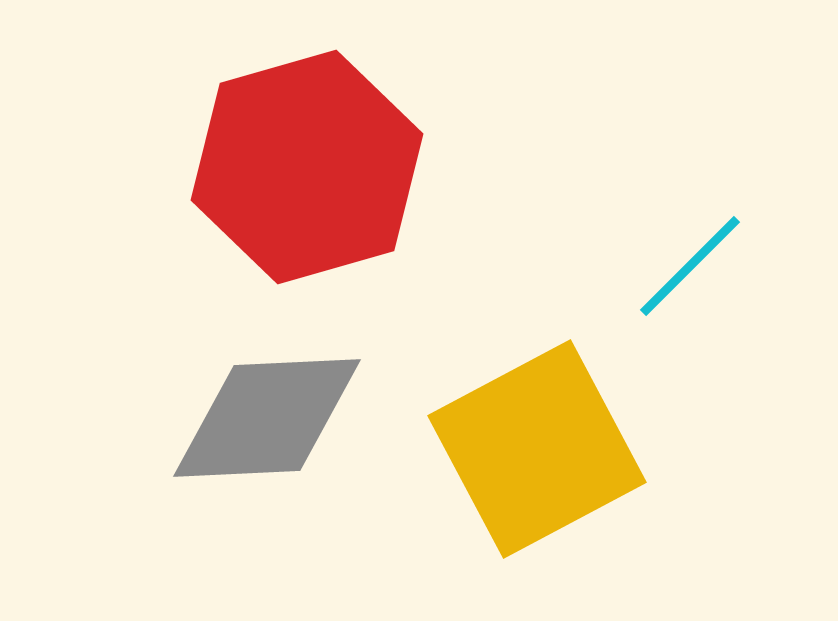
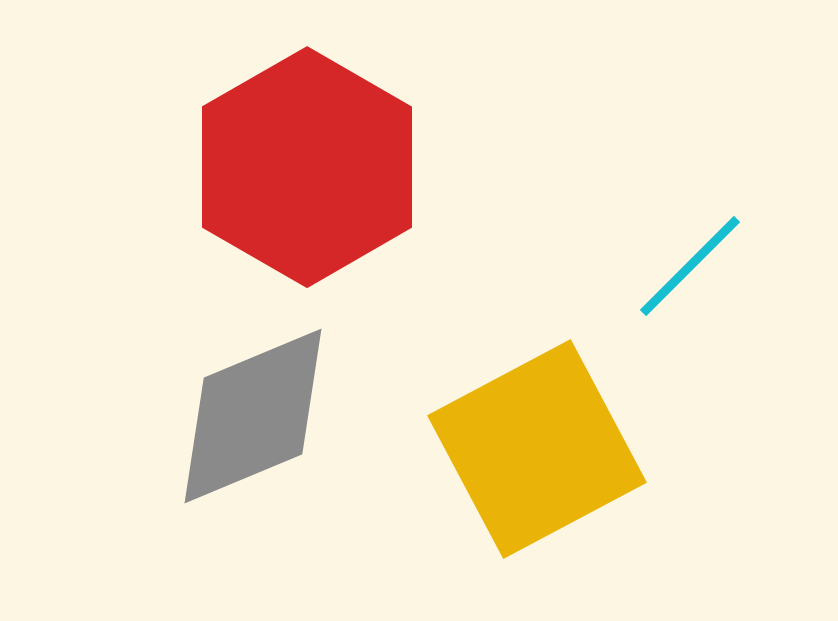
red hexagon: rotated 14 degrees counterclockwise
gray diamond: moved 14 px left, 2 px up; rotated 20 degrees counterclockwise
